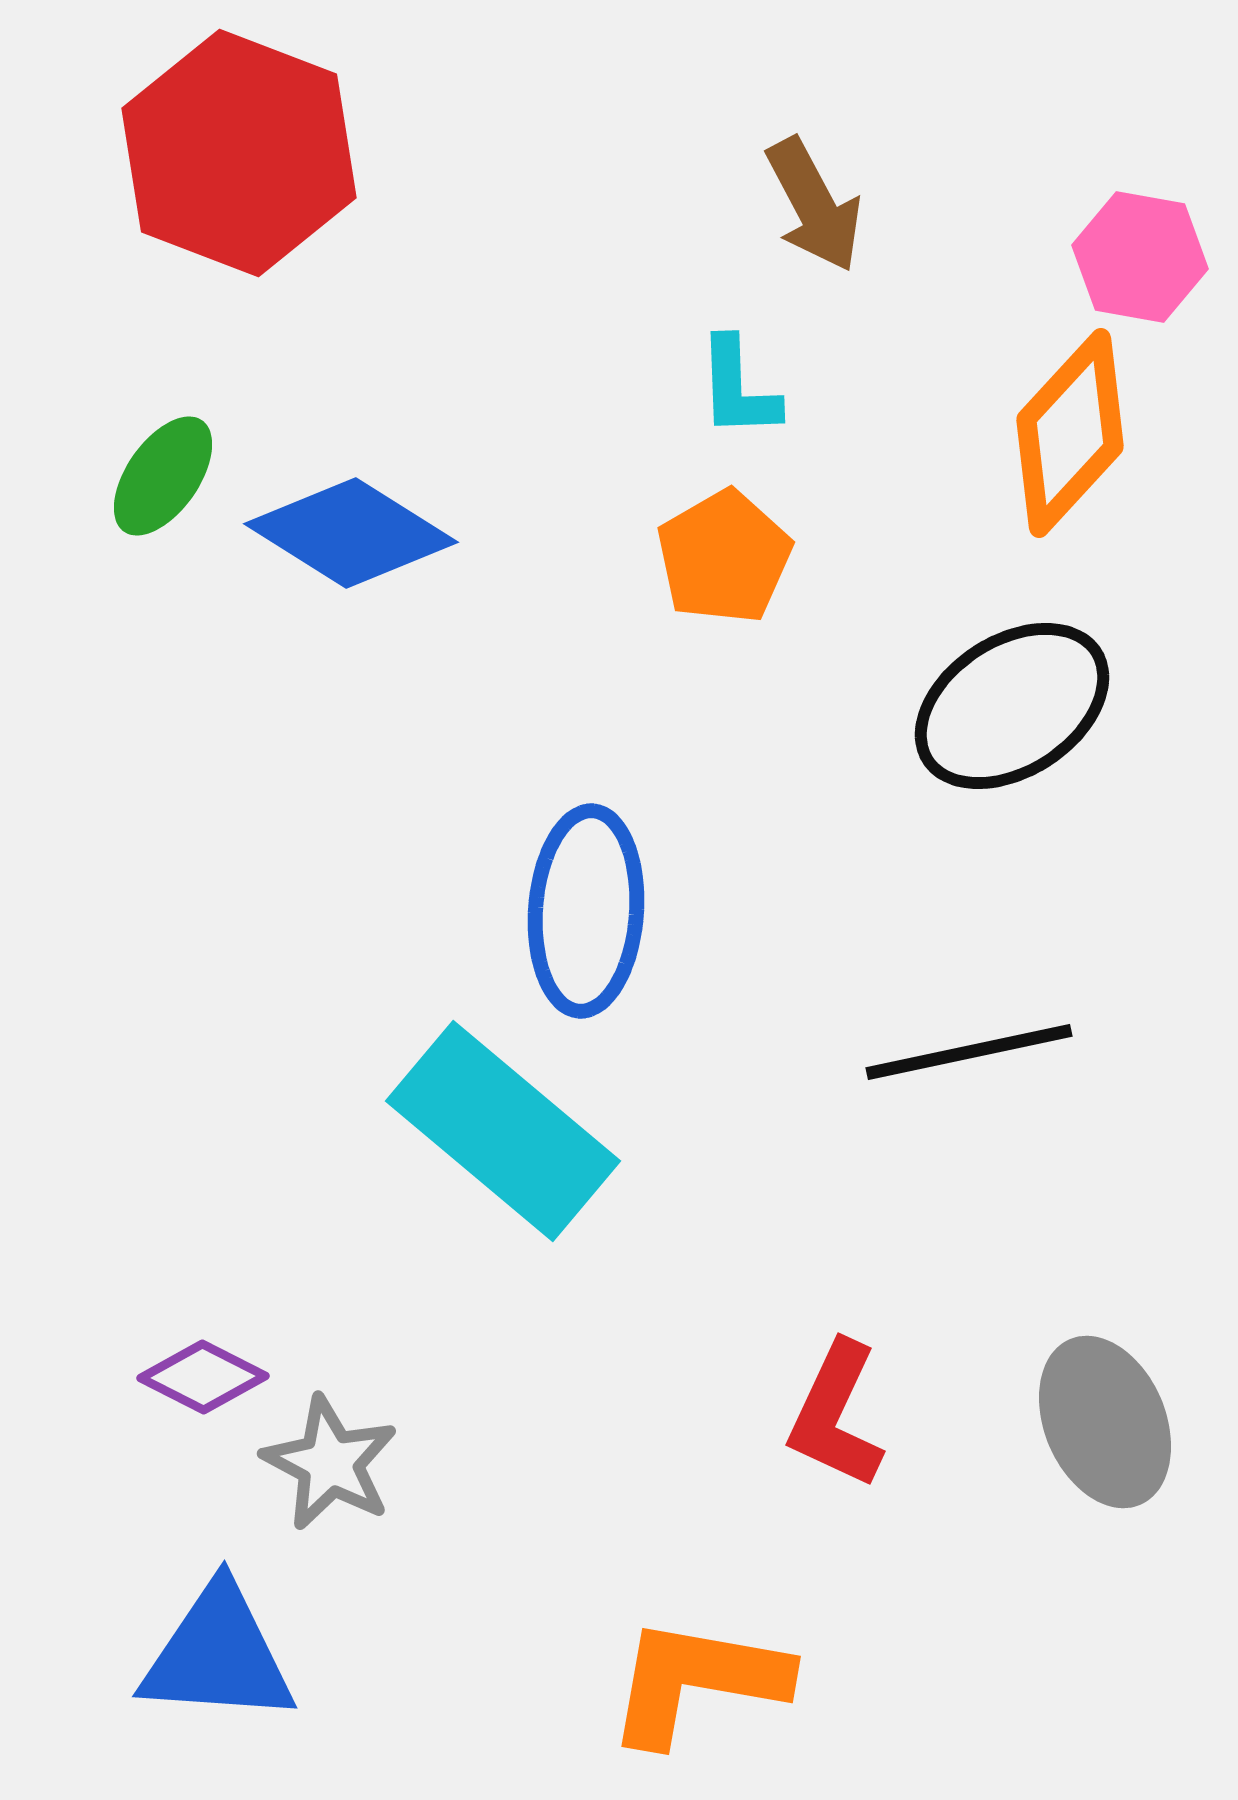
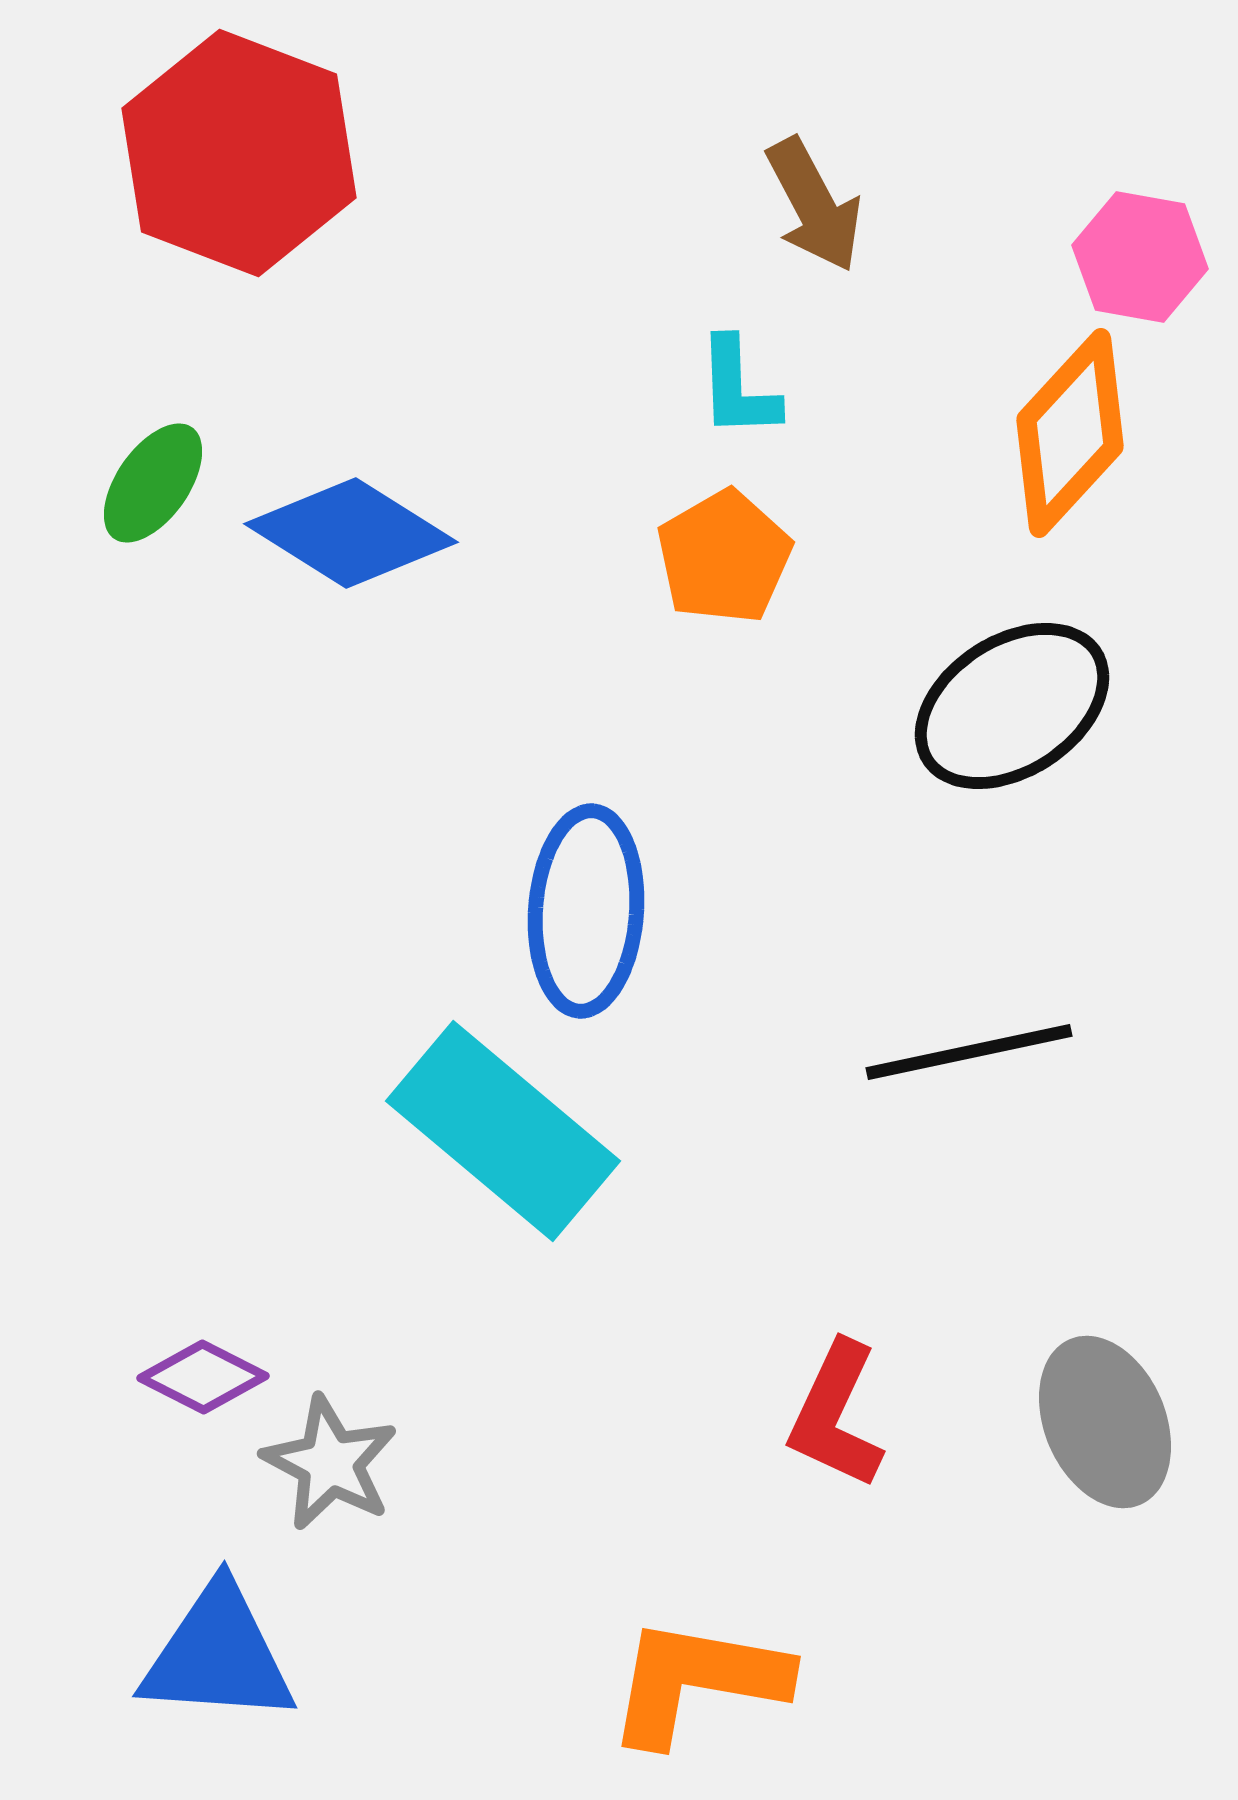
green ellipse: moved 10 px left, 7 px down
